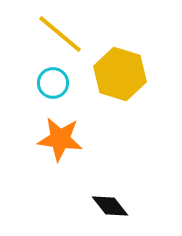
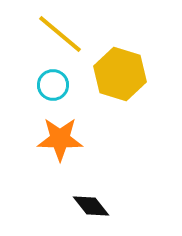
cyan circle: moved 2 px down
orange star: rotated 6 degrees counterclockwise
black diamond: moved 19 px left
